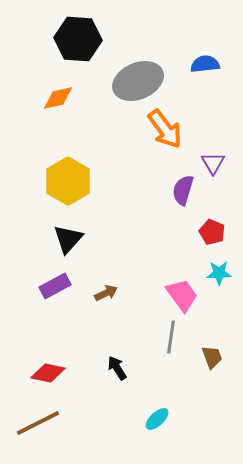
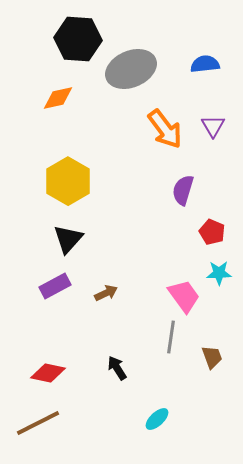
gray ellipse: moved 7 px left, 12 px up
purple triangle: moved 37 px up
pink trapezoid: moved 2 px right, 1 px down
